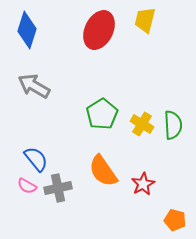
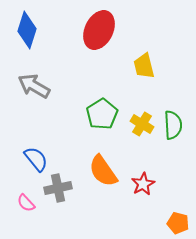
yellow trapezoid: moved 1 px left, 46 px down; rotated 28 degrees counterclockwise
pink semicircle: moved 1 px left, 17 px down; rotated 18 degrees clockwise
orange pentagon: moved 3 px right, 3 px down
